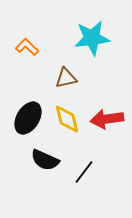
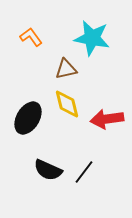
cyan star: rotated 18 degrees clockwise
orange L-shape: moved 4 px right, 10 px up; rotated 10 degrees clockwise
brown triangle: moved 9 px up
yellow diamond: moved 15 px up
black semicircle: moved 3 px right, 10 px down
